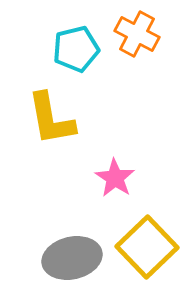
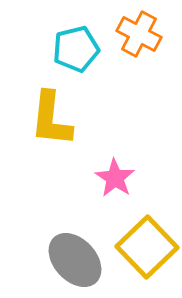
orange cross: moved 2 px right
yellow L-shape: rotated 16 degrees clockwise
gray ellipse: moved 3 px right, 2 px down; rotated 60 degrees clockwise
